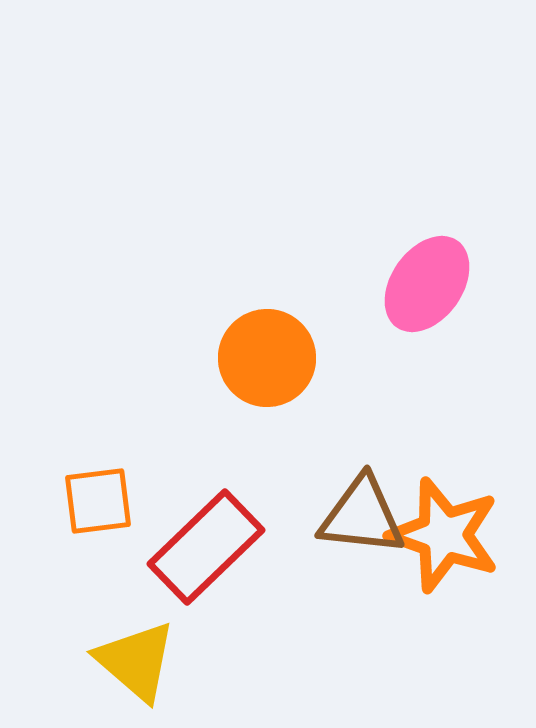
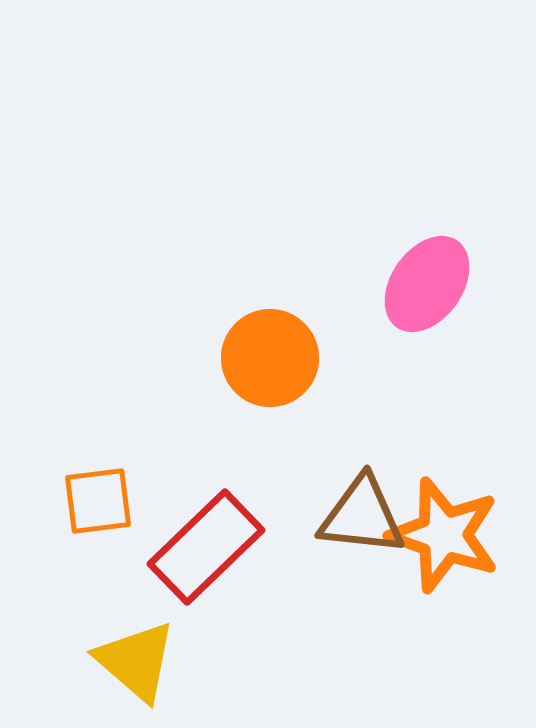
orange circle: moved 3 px right
